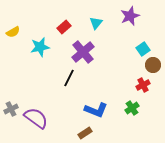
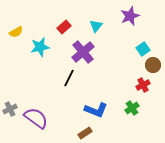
cyan triangle: moved 3 px down
yellow semicircle: moved 3 px right
gray cross: moved 1 px left
